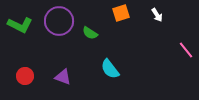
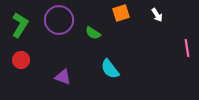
purple circle: moved 1 px up
green L-shape: rotated 85 degrees counterclockwise
green semicircle: moved 3 px right
pink line: moved 1 px right, 2 px up; rotated 30 degrees clockwise
red circle: moved 4 px left, 16 px up
